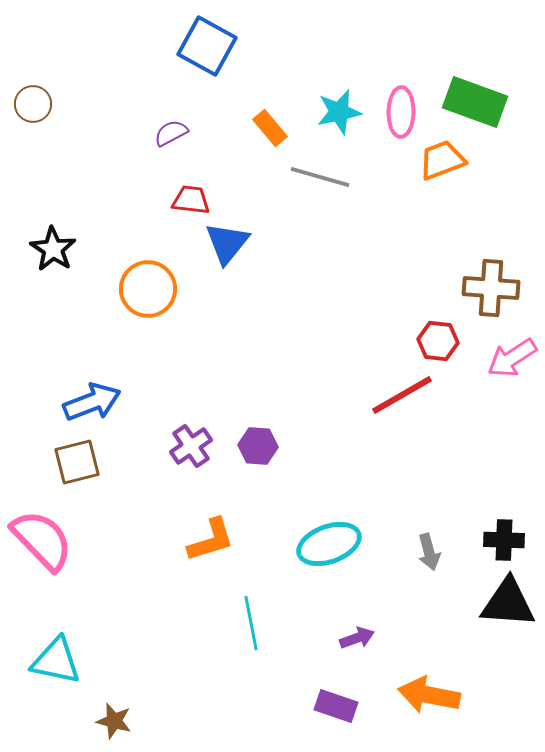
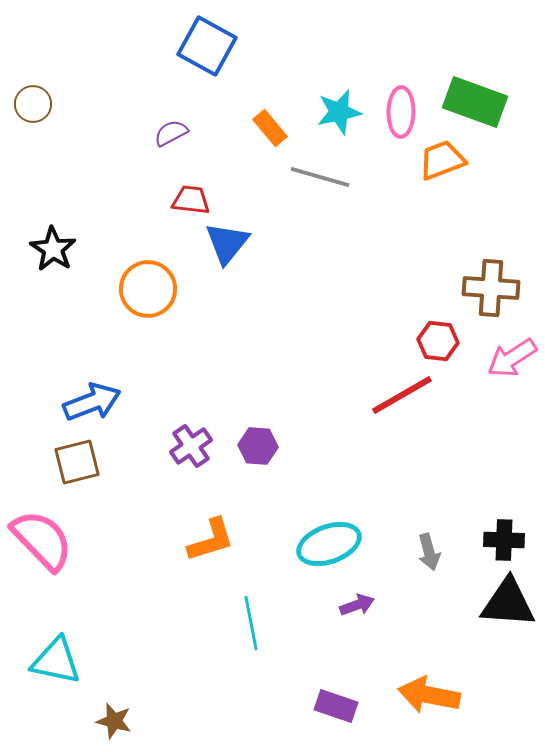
purple arrow: moved 33 px up
